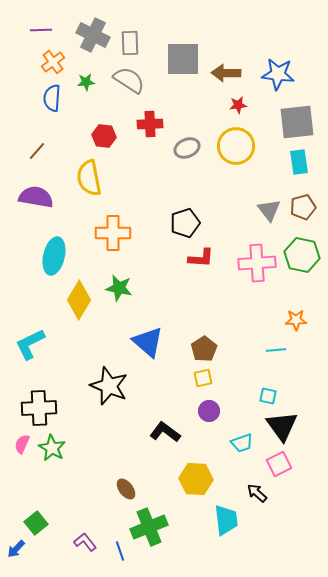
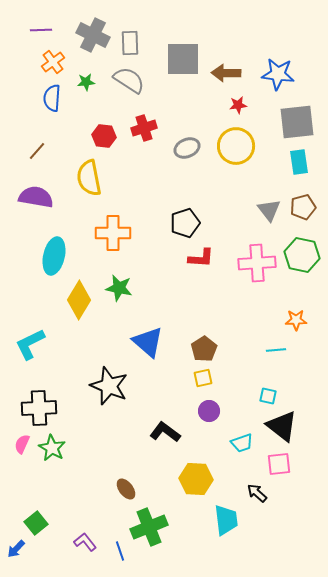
red cross at (150, 124): moved 6 px left, 4 px down; rotated 15 degrees counterclockwise
black triangle at (282, 426): rotated 16 degrees counterclockwise
pink square at (279, 464): rotated 20 degrees clockwise
